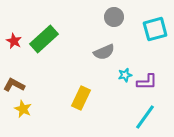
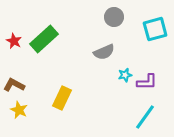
yellow rectangle: moved 19 px left
yellow star: moved 4 px left, 1 px down
